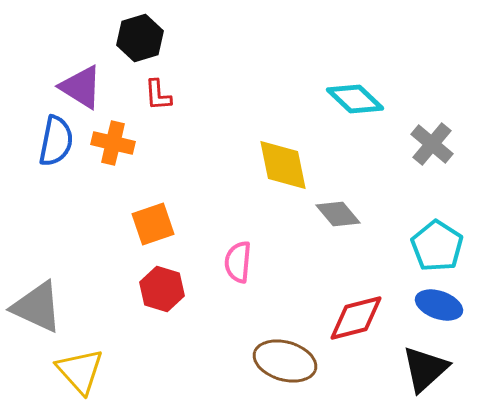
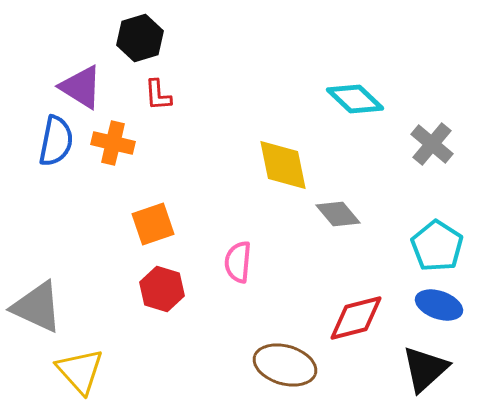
brown ellipse: moved 4 px down
